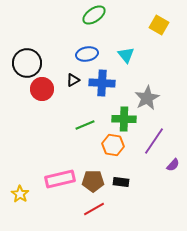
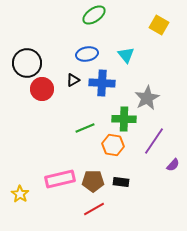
green line: moved 3 px down
